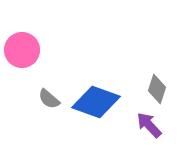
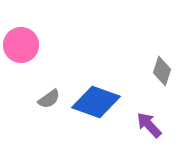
pink circle: moved 1 px left, 5 px up
gray diamond: moved 5 px right, 18 px up
gray semicircle: rotated 75 degrees counterclockwise
